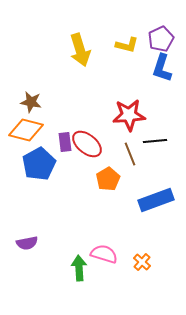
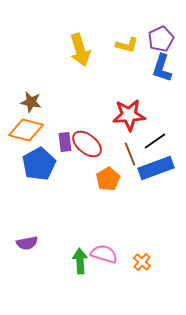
black line: rotated 30 degrees counterclockwise
blue rectangle: moved 32 px up
green arrow: moved 1 px right, 7 px up
